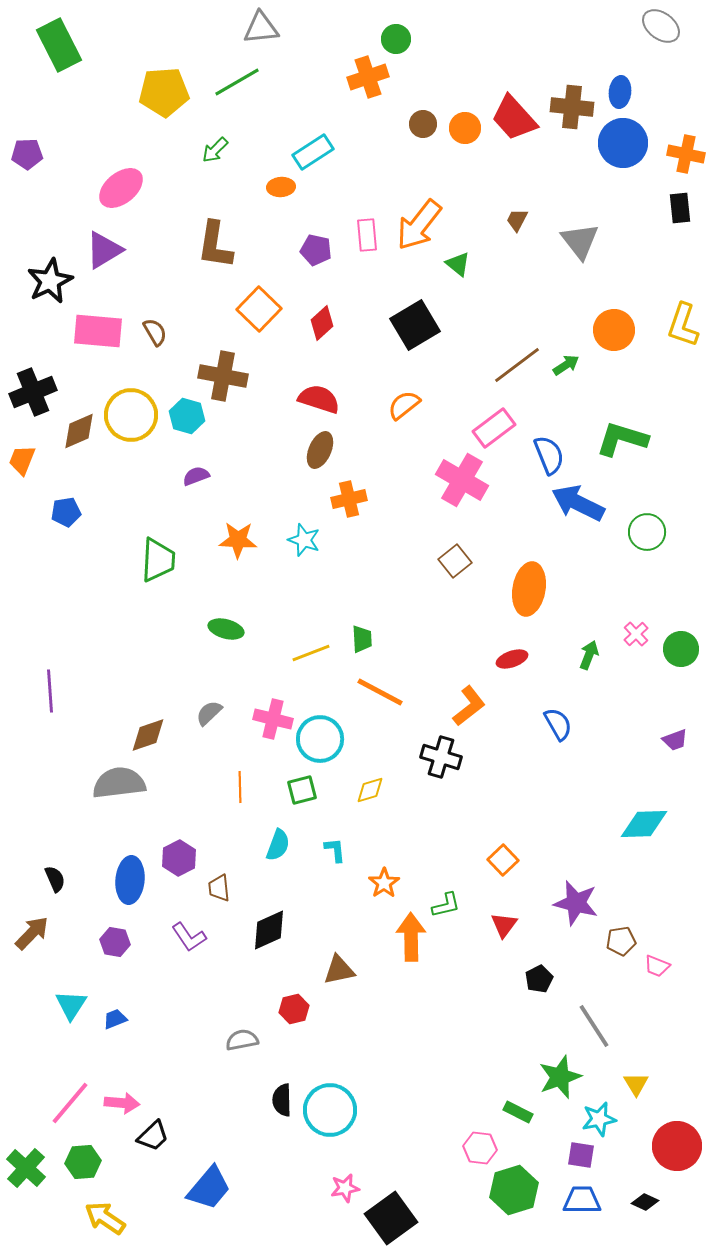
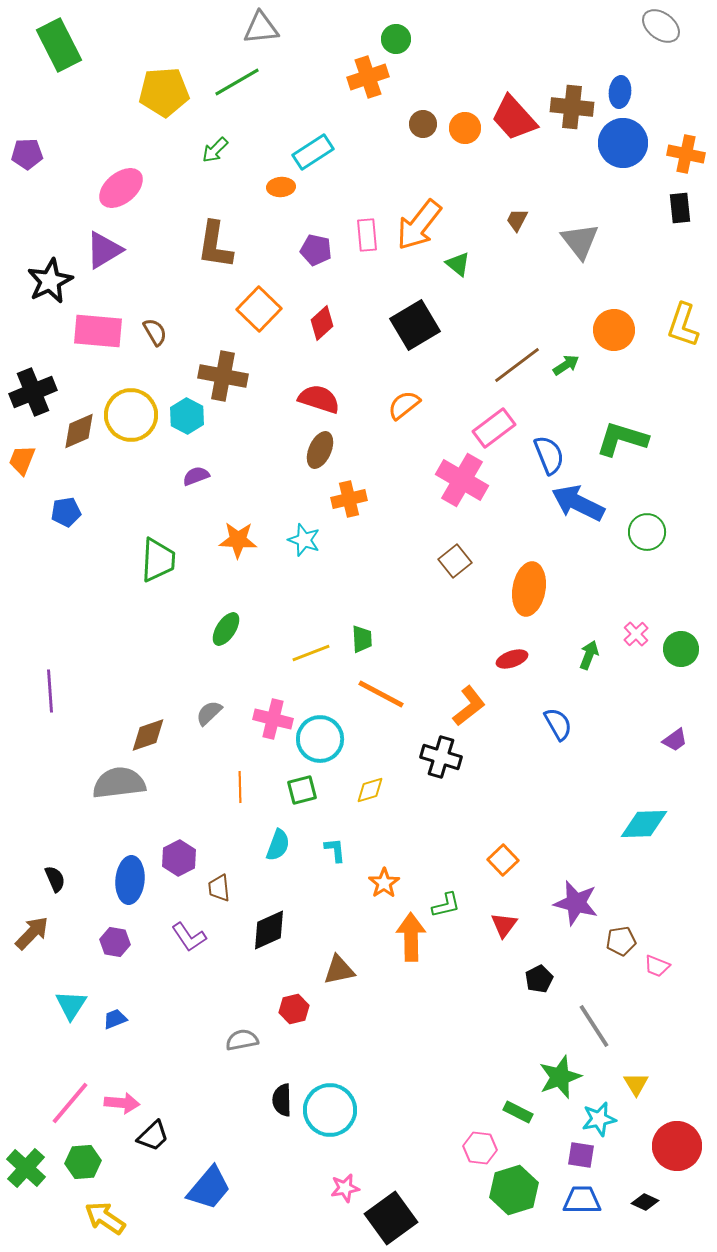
cyan hexagon at (187, 416): rotated 12 degrees clockwise
green ellipse at (226, 629): rotated 72 degrees counterclockwise
orange line at (380, 692): moved 1 px right, 2 px down
purple trapezoid at (675, 740): rotated 16 degrees counterclockwise
